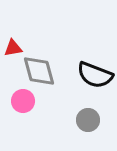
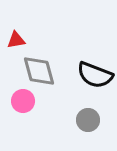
red triangle: moved 3 px right, 8 px up
